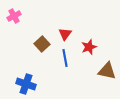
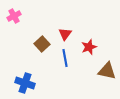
blue cross: moved 1 px left, 1 px up
